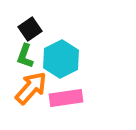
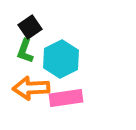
black square: moved 2 px up
green L-shape: moved 5 px up
orange arrow: rotated 135 degrees counterclockwise
